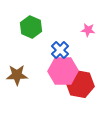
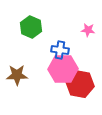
blue cross: rotated 36 degrees counterclockwise
pink hexagon: moved 2 px up
